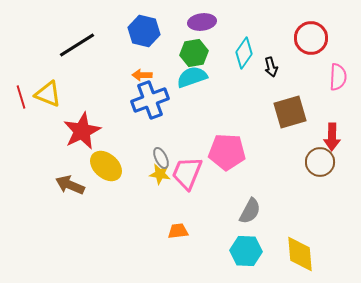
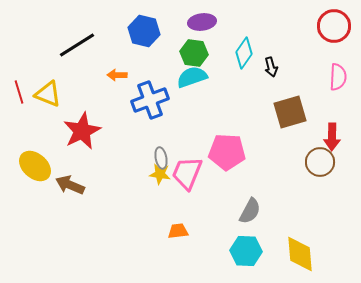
red circle: moved 23 px right, 12 px up
green hexagon: rotated 16 degrees clockwise
orange arrow: moved 25 px left
red line: moved 2 px left, 5 px up
gray ellipse: rotated 15 degrees clockwise
yellow ellipse: moved 71 px left
